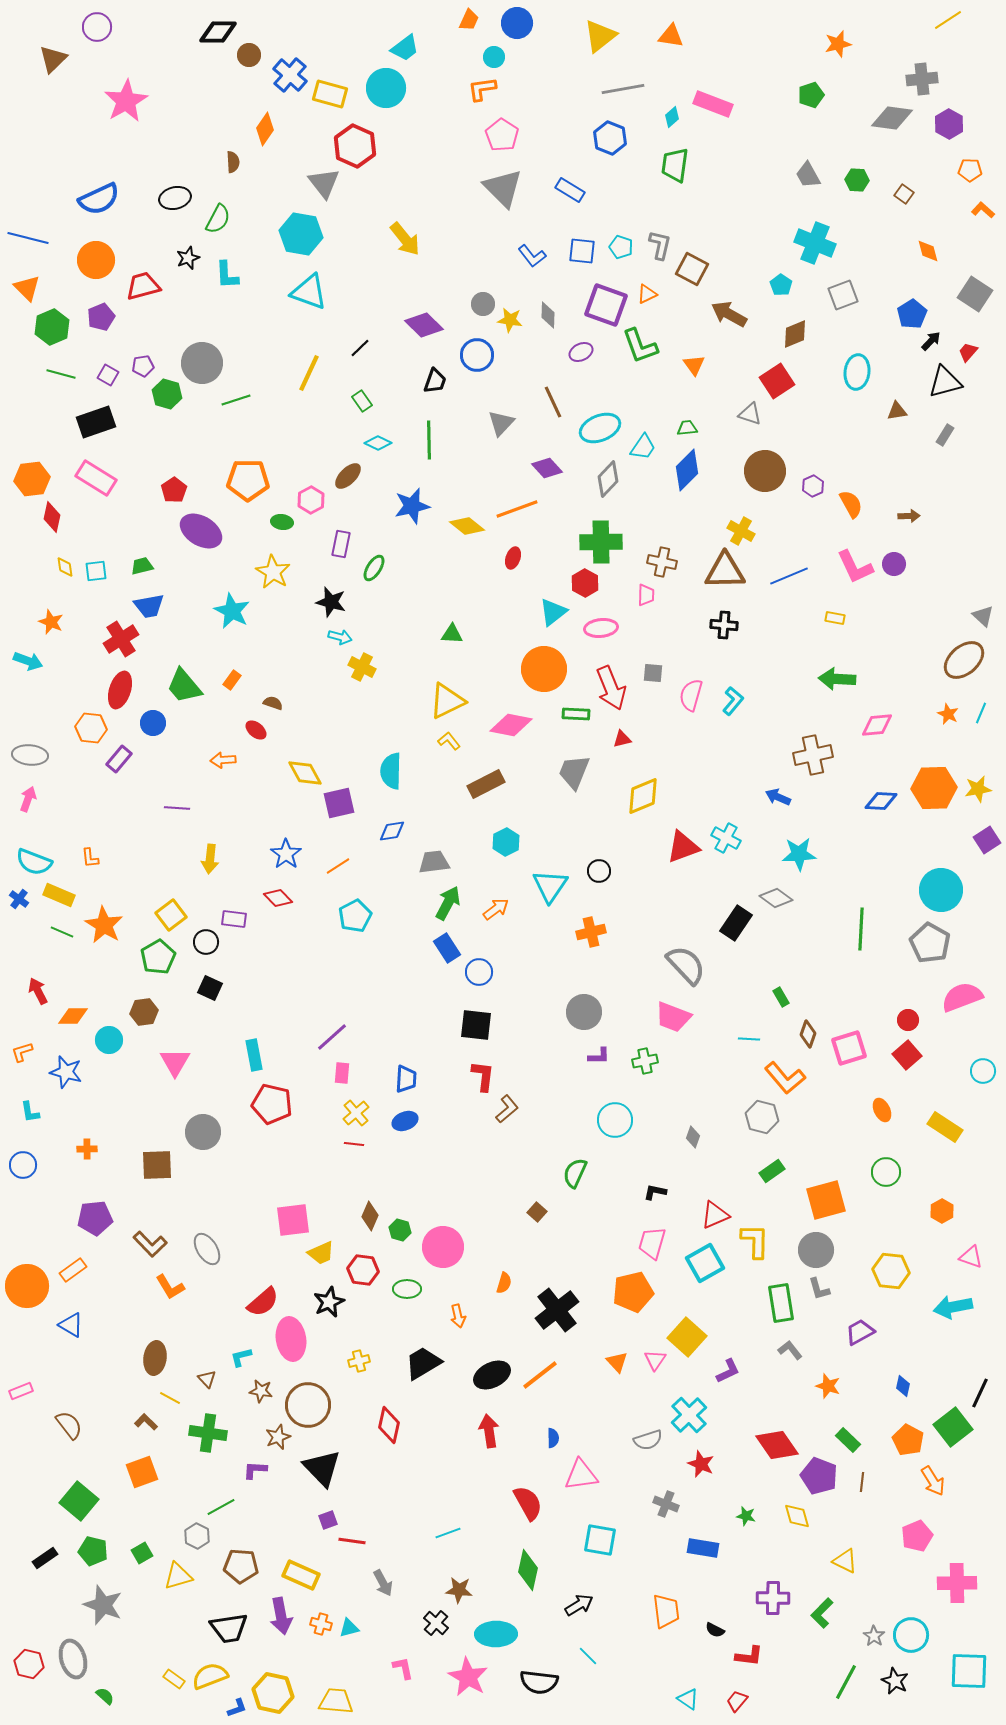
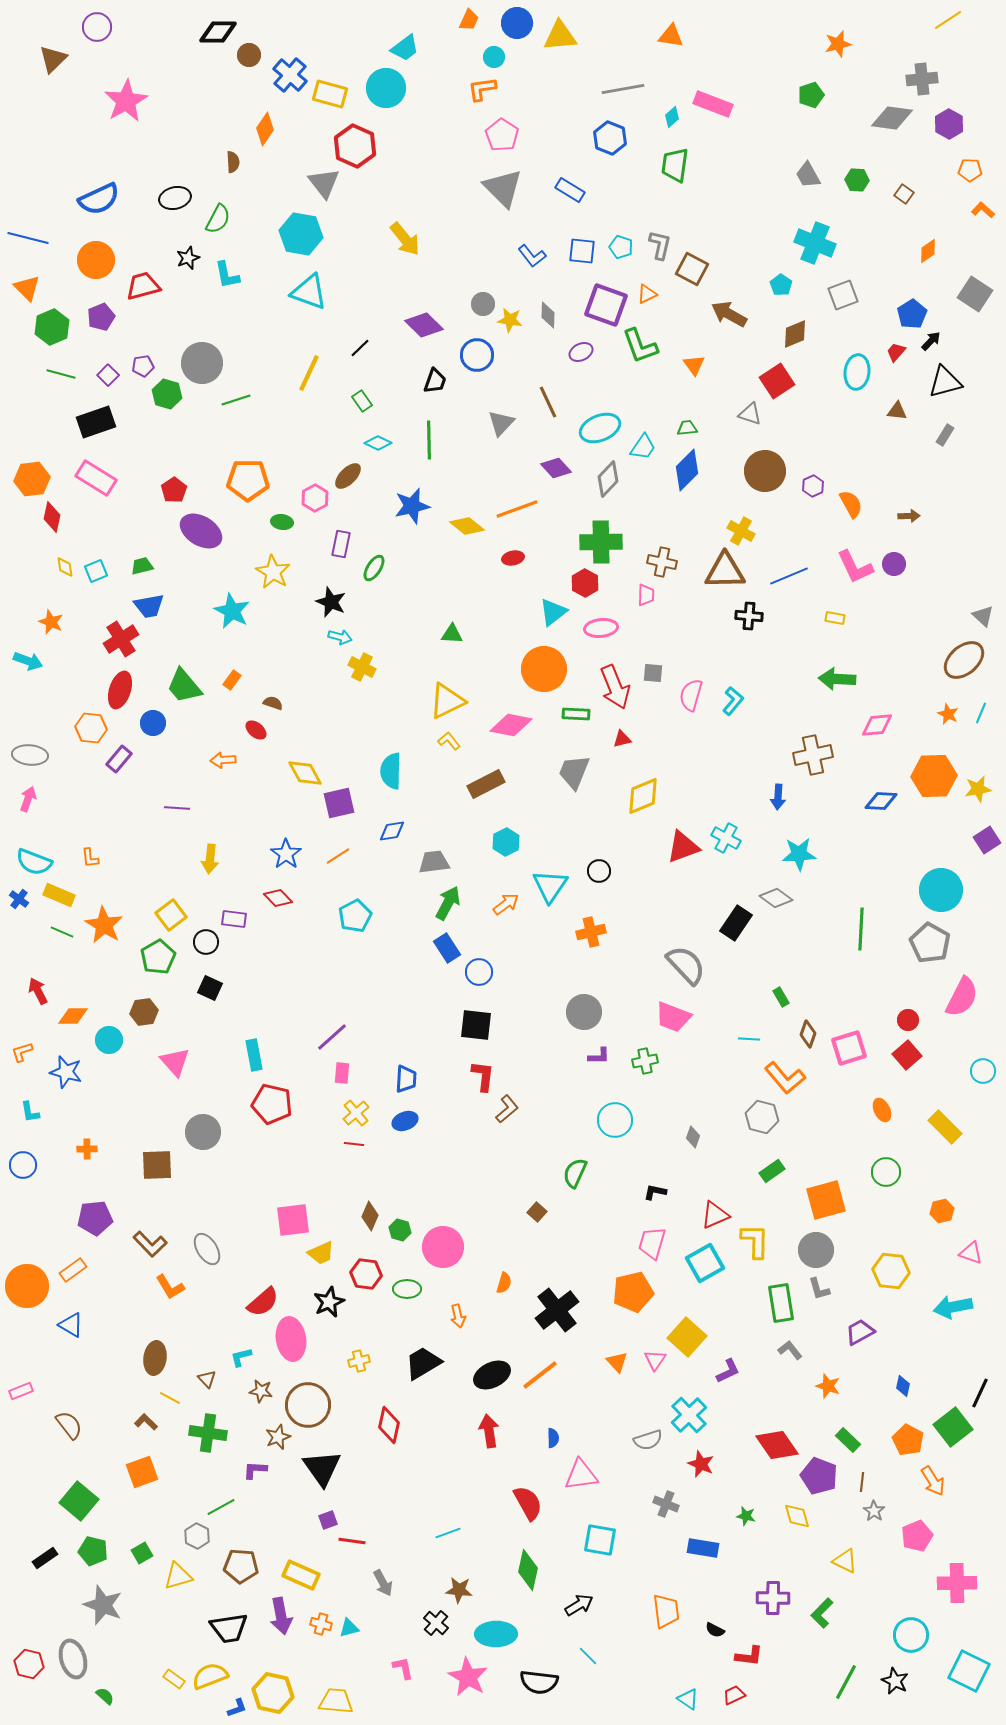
yellow triangle at (600, 36): moved 40 px left; rotated 33 degrees clockwise
orange diamond at (928, 251): rotated 70 degrees clockwise
cyan L-shape at (227, 275): rotated 8 degrees counterclockwise
red trapezoid at (968, 352): moved 72 px left
purple square at (108, 375): rotated 15 degrees clockwise
brown line at (553, 402): moved 5 px left
brown triangle at (897, 411): rotated 15 degrees clockwise
purple diamond at (547, 468): moved 9 px right
pink hexagon at (311, 500): moved 4 px right, 2 px up
red ellipse at (513, 558): rotated 60 degrees clockwise
cyan square at (96, 571): rotated 15 degrees counterclockwise
black star at (331, 602): rotated 8 degrees clockwise
black cross at (724, 625): moved 25 px right, 9 px up
red arrow at (611, 688): moved 4 px right, 1 px up
orange hexagon at (934, 788): moved 12 px up
blue arrow at (778, 797): rotated 110 degrees counterclockwise
orange line at (338, 866): moved 10 px up
orange arrow at (496, 909): moved 10 px right, 5 px up
pink semicircle at (962, 997): rotated 138 degrees clockwise
pink triangle at (175, 1062): rotated 12 degrees counterclockwise
yellow rectangle at (945, 1127): rotated 12 degrees clockwise
orange hexagon at (942, 1211): rotated 15 degrees clockwise
pink triangle at (971, 1257): moved 4 px up
red hexagon at (363, 1270): moved 3 px right, 4 px down
black triangle at (322, 1468): rotated 9 degrees clockwise
gray star at (874, 1636): moved 125 px up
cyan square at (969, 1671): rotated 24 degrees clockwise
red trapezoid at (737, 1701): moved 3 px left, 6 px up; rotated 25 degrees clockwise
